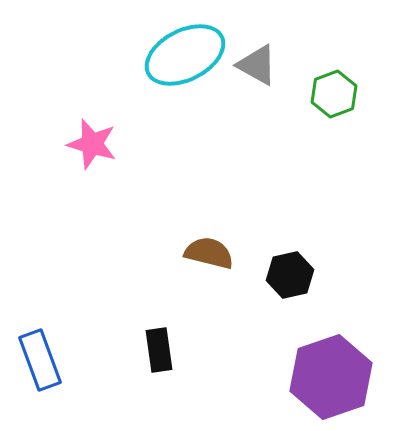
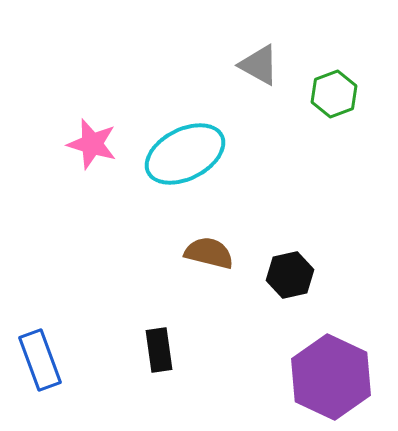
cyan ellipse: moved 99 px down
gray triangle: moved 2 px right
purple hexagon: rotated 16 degrees counterclockwise
